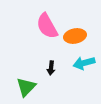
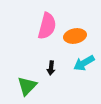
pink semicircle: rotated 136 degrees counterclockwise
cyan arrow: rotated 15 degrees counterclockwise
green triangle: moved 1 px right, 1 px up
